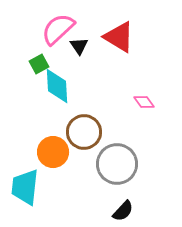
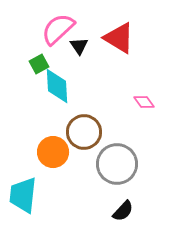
red triangle: moved 1 px down
cyan trapezoid: moved 2 px left, 8 px down
